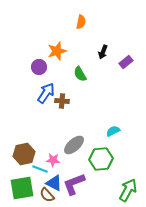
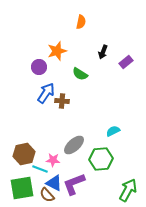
green semicircle: rotated 28 degrees counterclockwise
